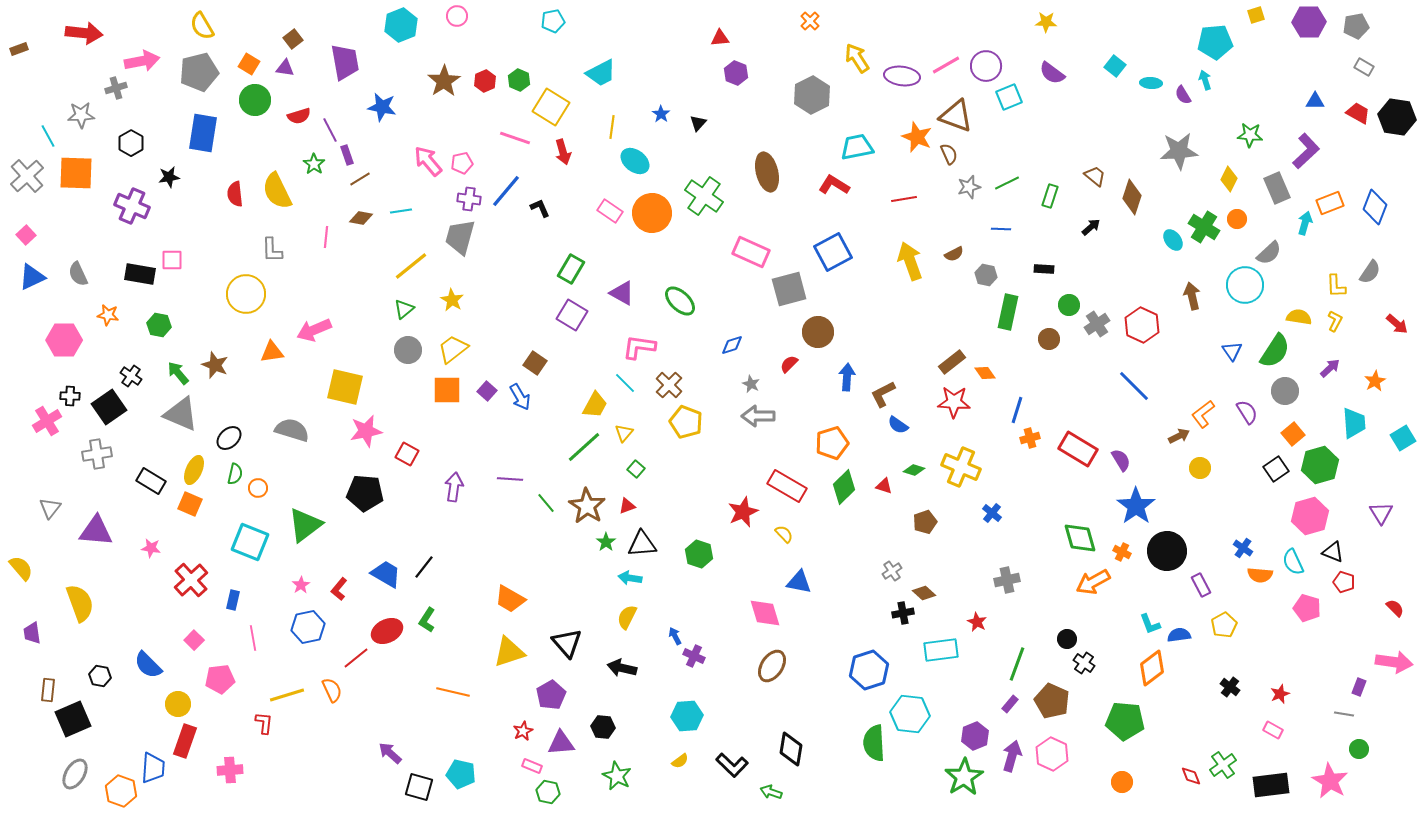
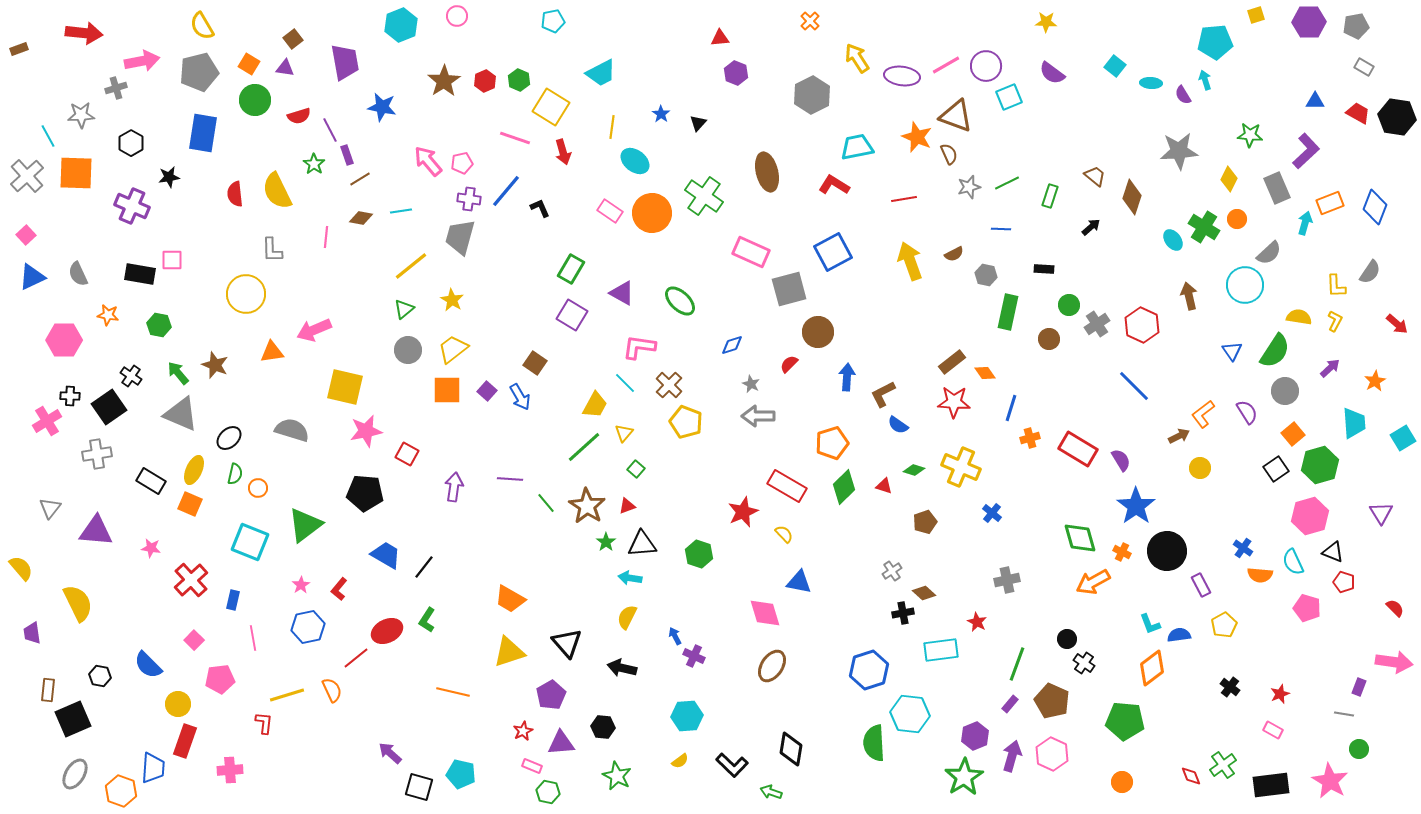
brown arrow at (1192, 296): moved 3 px left
blue line at (1017, 410): moved 6 px left, 2 px up
blue trapezoid at (386, 574): moved 19 px up
yellow semicircle at (80, 603): moved 2 px left; rotated 6 degrees counterclockwise
